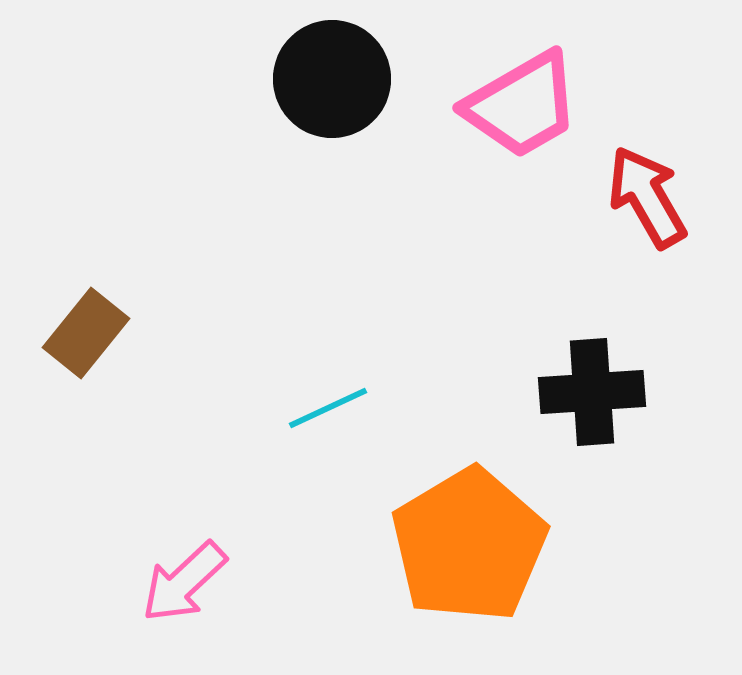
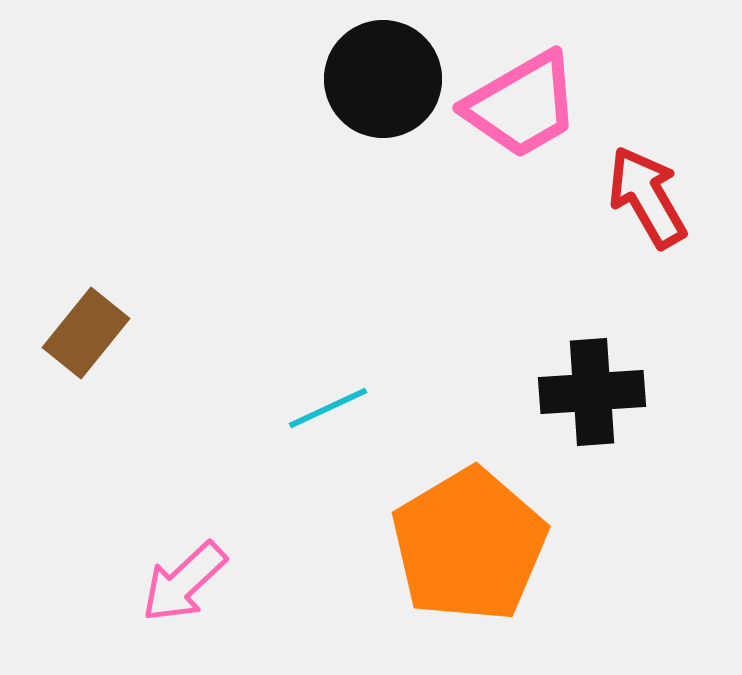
black circle: moved 51 px right
